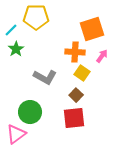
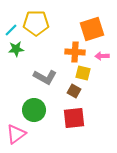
yellow pentagon: moved 6 px down
green star: rotated 28 degrees clockwise
pink arrow: rotated 128 degrees counterclockwise
yellow square: moved 1 px right; rotated 21 degrees counterclockwise
brown square: moved 2 px left, 4 px up; rotated 16 degrees counterclockwise
green circle: moved 4 px right, 2 px up
